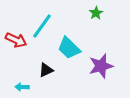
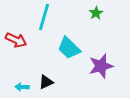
cyan line: moved 2 px right, 9 px up; rotated 20 degrees counterclockwise
black triangle: moved 12 px down
